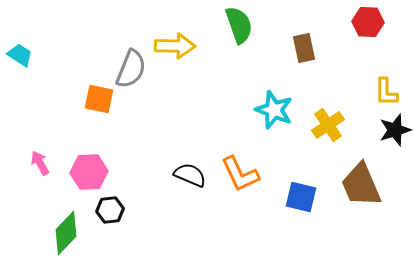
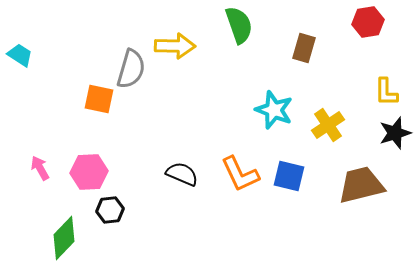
red hexagon: rotated 12 degrees counterclockwise
brown rectangle: rotated 28 degrees clockwise
gray semicircle: rotated 6 degrees counterclockwise
black star: moved 3 px down
pink arrow: moved 5 px down
black semicircle: moved 8 px left, 1 px up
brown trapezoid: rotated 99 degrees clockwise
blue square: moved 12 px left, 21 px up
green diamond: moved 2 px left, 5 px down
